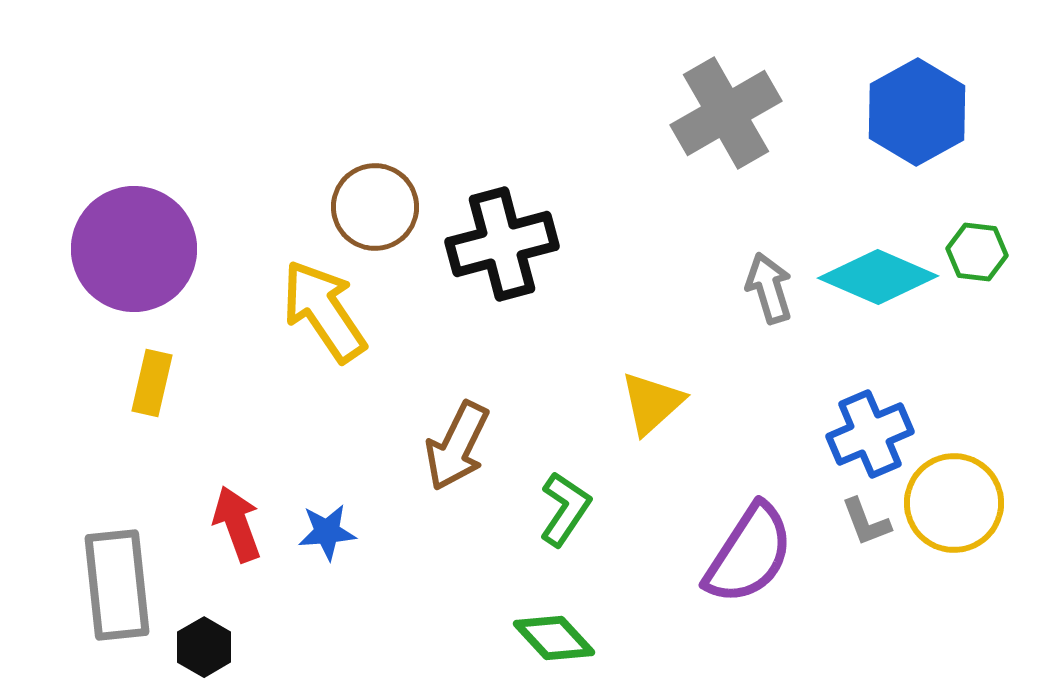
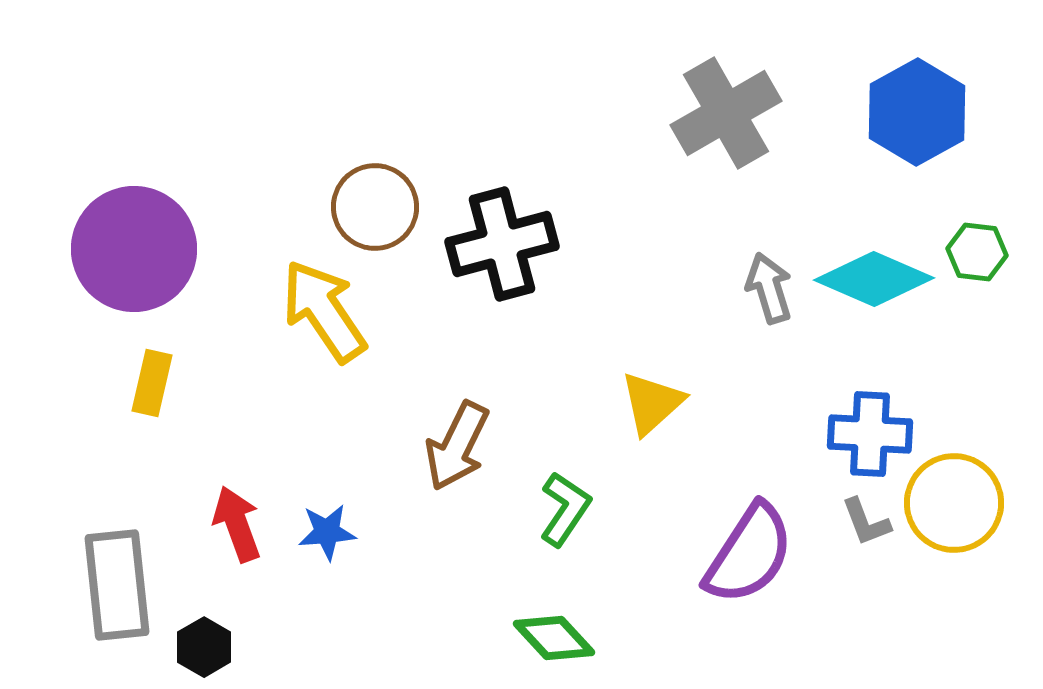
cyan diamond: moved 4 px left, 2 px down
blue cross: rotated 26 degrees clockwise
